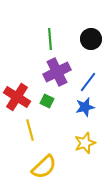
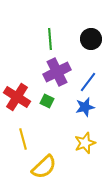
yellow line: moved 7 px left, 9 px down
